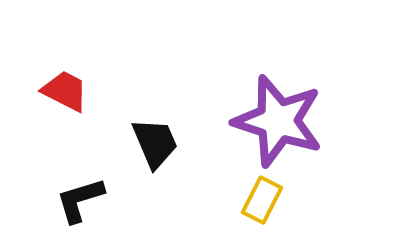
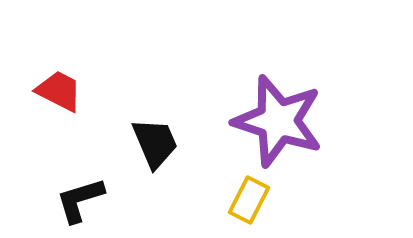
red trapezoid: moved 6 px left
yellow rectangle: moved 13 px left
